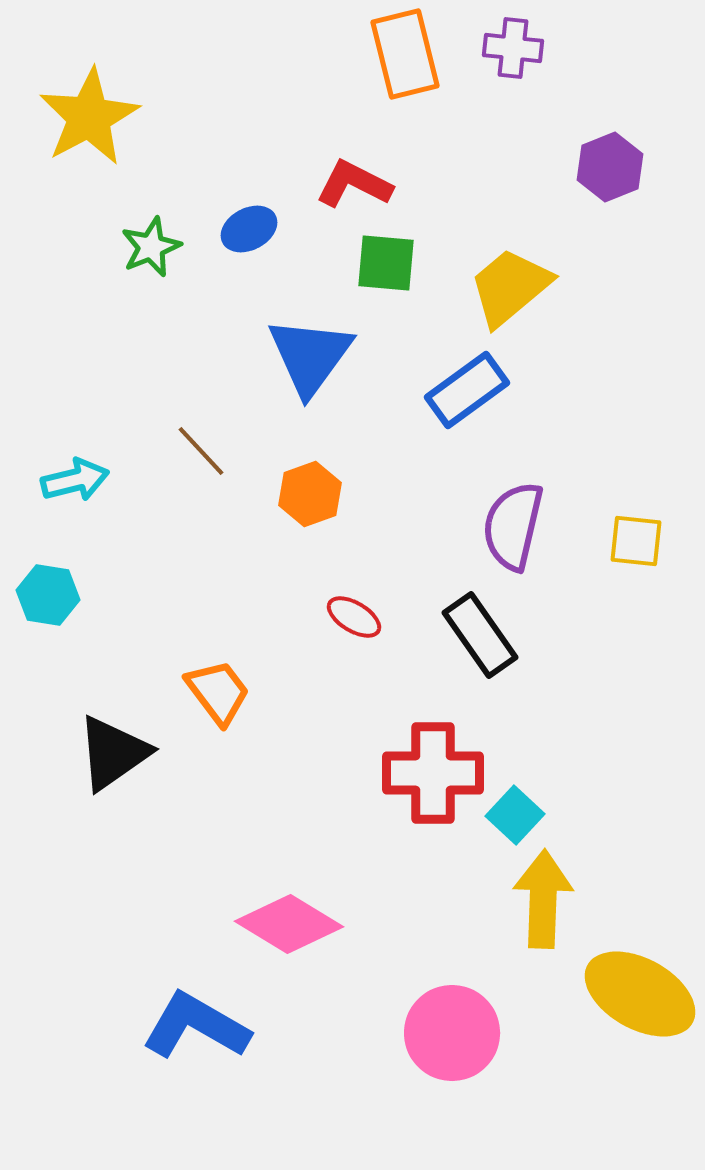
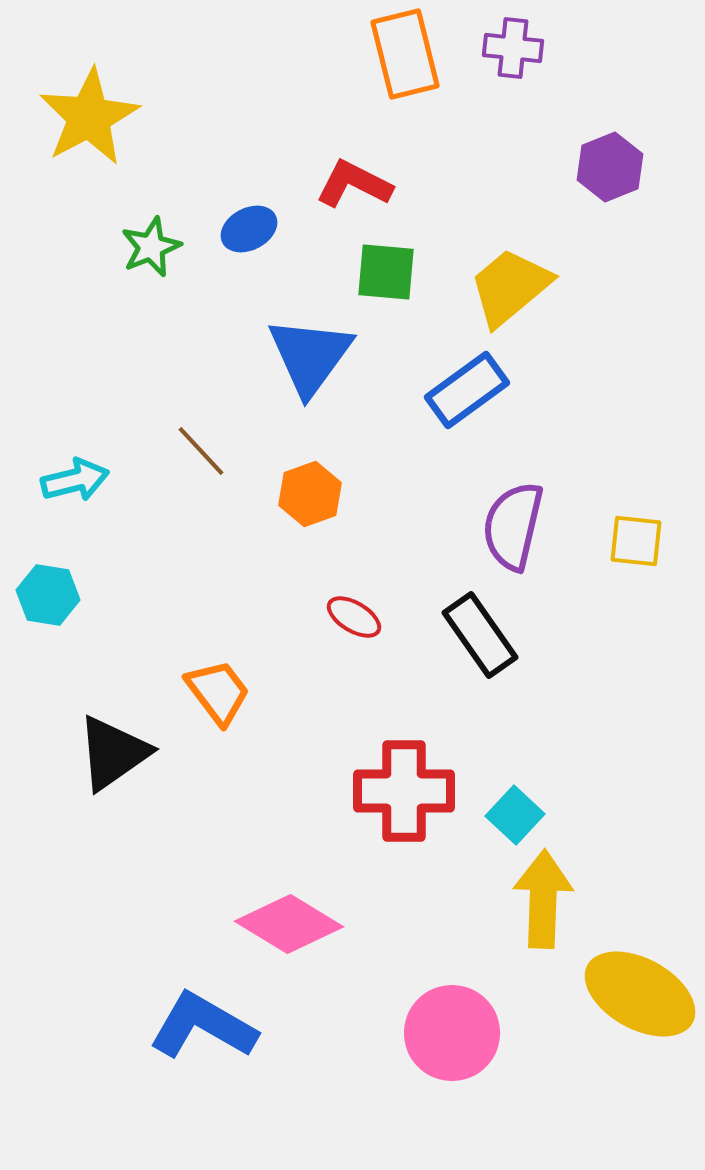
green square: moved 9 px down
red cross: moved 29 px left, 18 px down
blue L-shape: moved 7 px right
